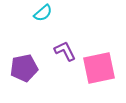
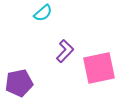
purple L-shape: rotated 70 degrees clockwise
purple pentagon: moved 5 px left, 15 px down
